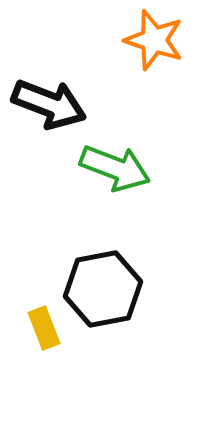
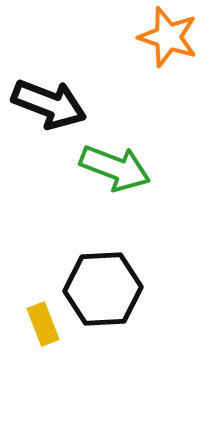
orange star: moved 14 px right, 3 px up
black hexagon: rotated 8 degrees clockwise
yellow rectangle: moved 1 px left, 4 px up
